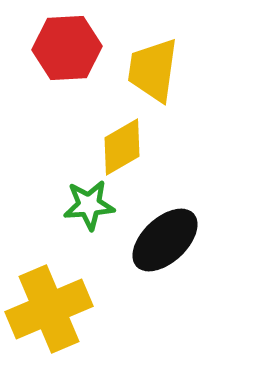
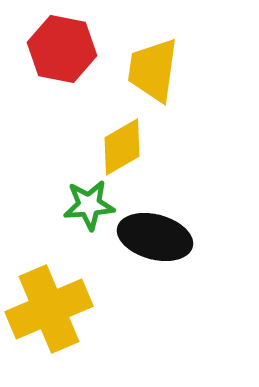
red hexagon: moved 5 px left, 1 px down; rotated 14 degrees clockwise
black ellipse: moved 10 px left, 3 px up; rotated 58 degrees clockwise
